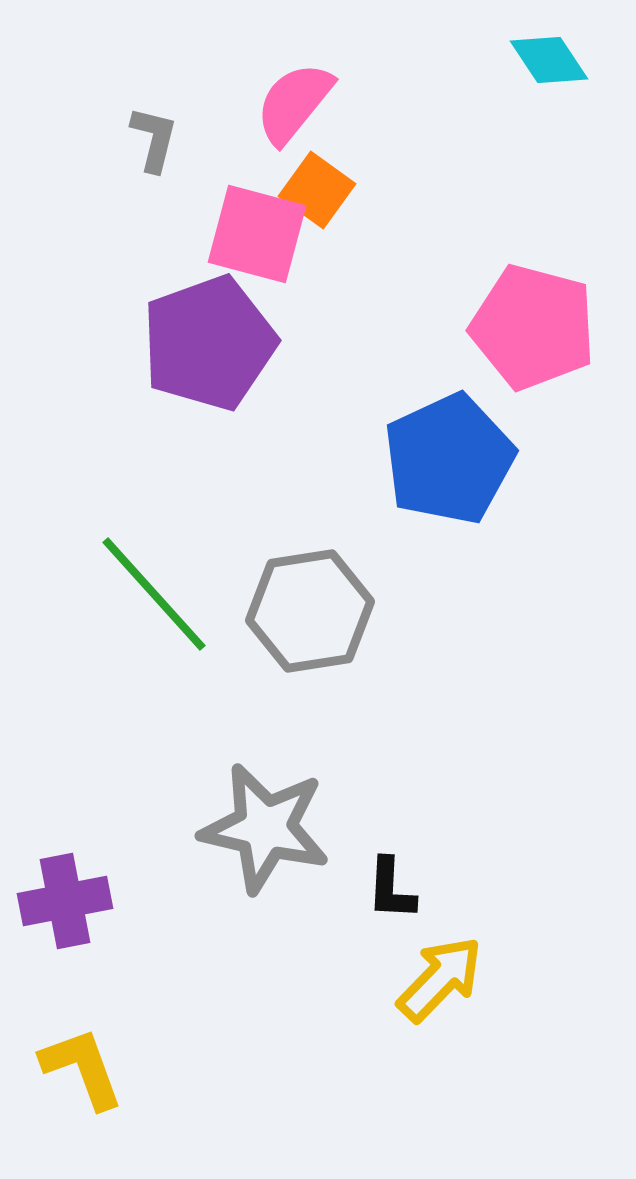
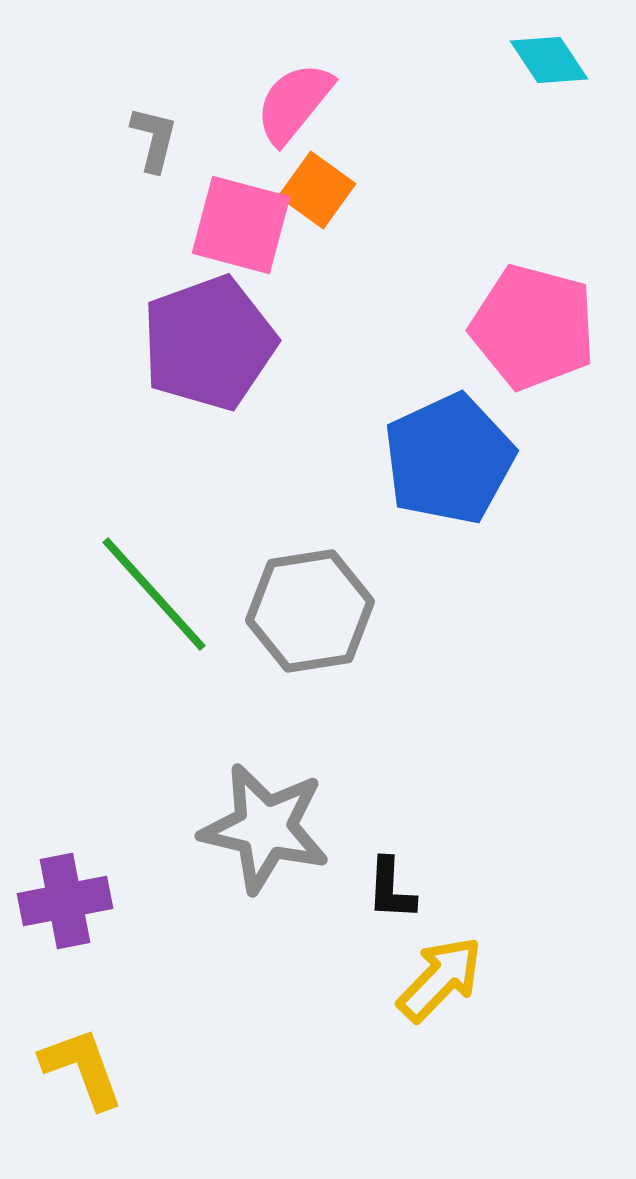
pink square: moved 16 px left, 9 px up
